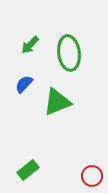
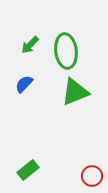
green ellipse: moved 3 px left, 2 px up
green triangle: moved 18 px right, 10 px up
